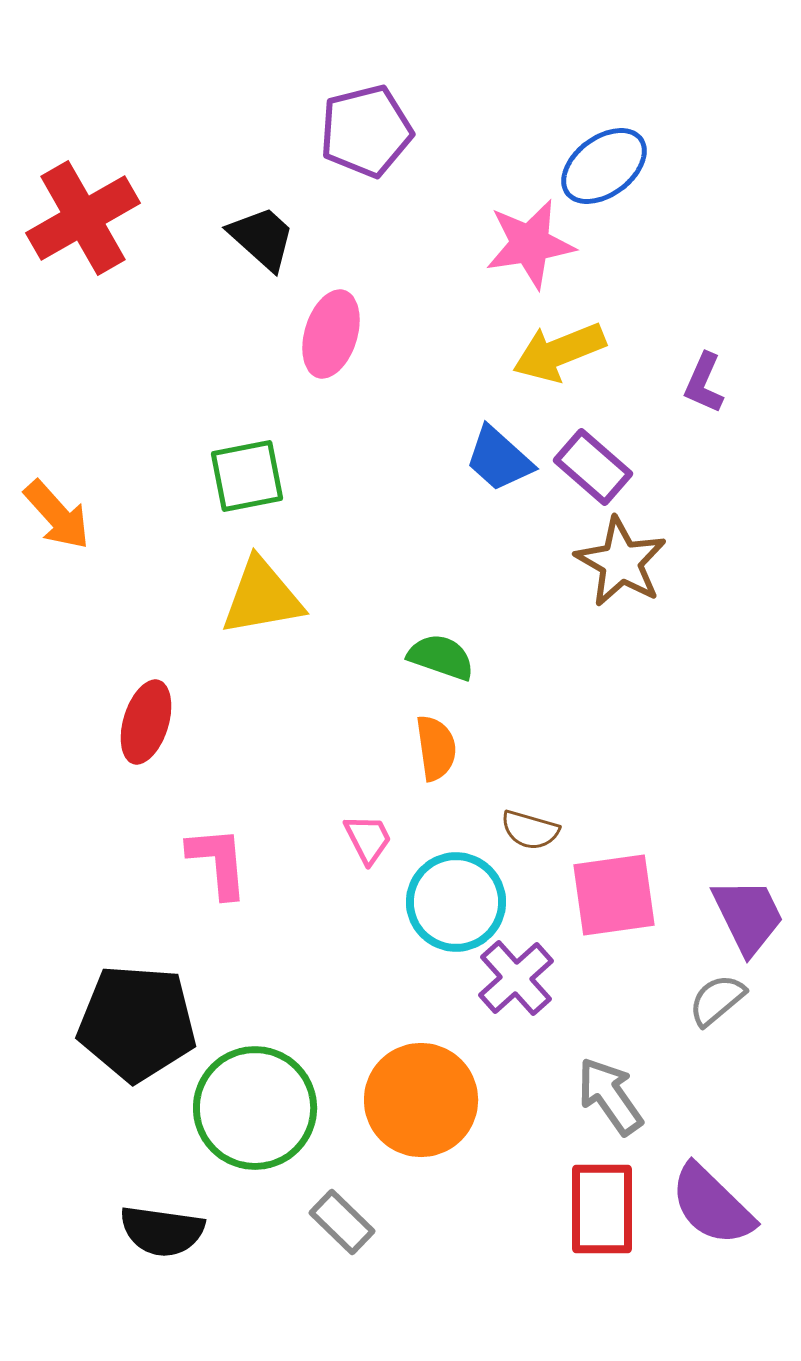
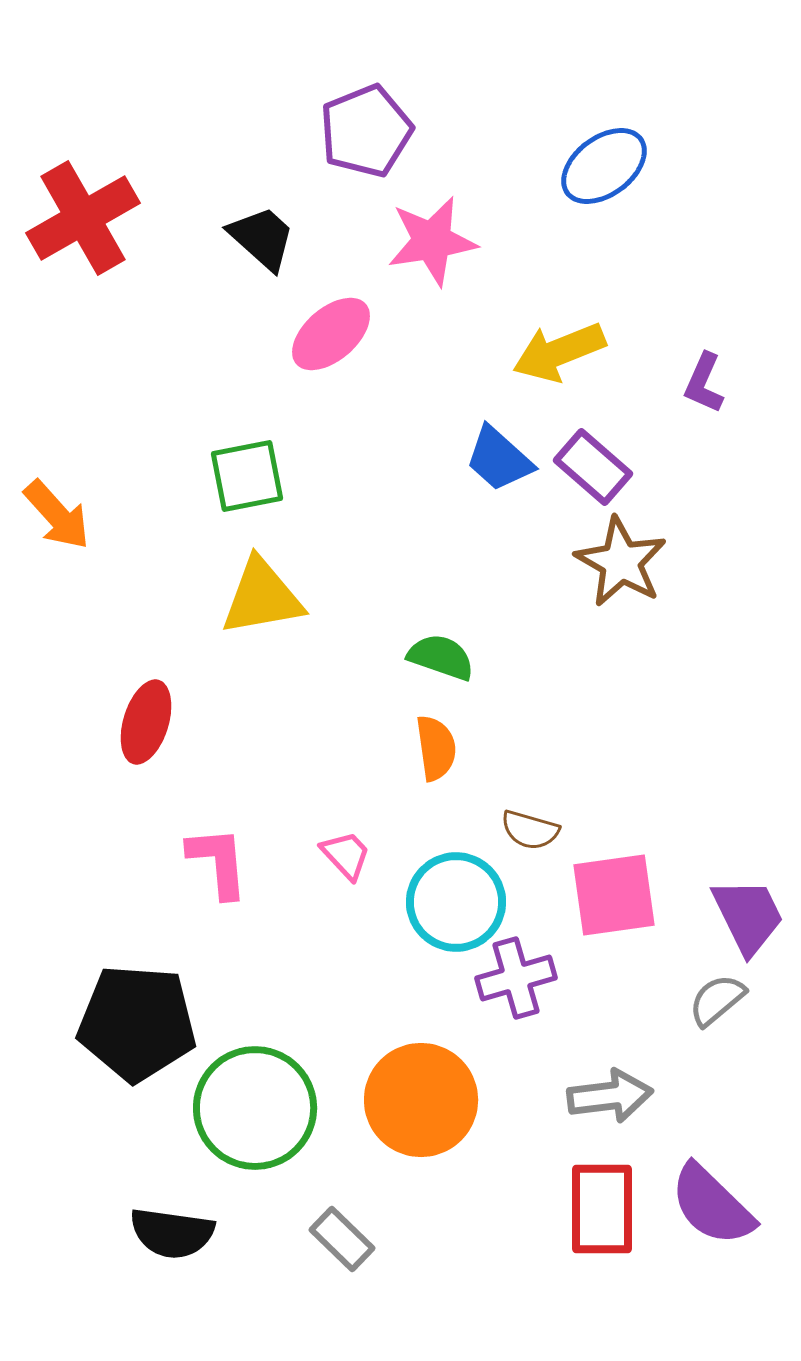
purple pentagon: rotated 8 degrees counterclockwise
pink star: moved 98 px left, 3 px up
pink ellipse: rotated 32 degrees clockwise
pink trapezoid: moved 22 px left, 16 px down; rotated 16 degrees counterclockwise
purple cross: rotated 26 degrees clockwise
gray arrow: rotated 118 degrees clockwise
gray rectangle: moved 17 px down
black semicircle: moved 10 px right, 2 px down
